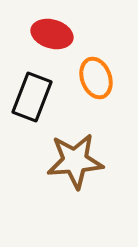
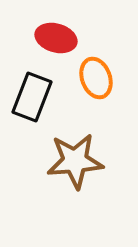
red ellipse: moved 4 px right, 4 px down
